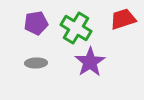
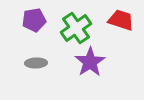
red trapezoid: moved 2 px left, 1 px down; rotated 36 degrees clockwise
purple pentagon: moved 2 px left, 3 px up
green cross: rotated 24 degrees clockwise
